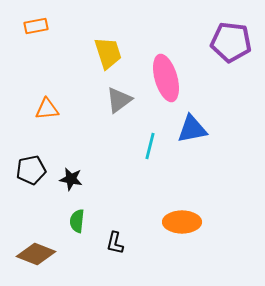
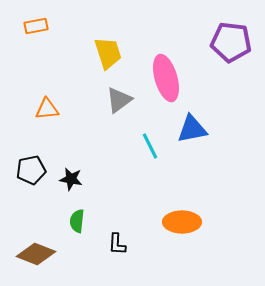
cyan line: rotated 40 degrees counterclockwise
black L-shape: moved 2 px right, 1 px down; rotated 10 degrees counterclockwise
